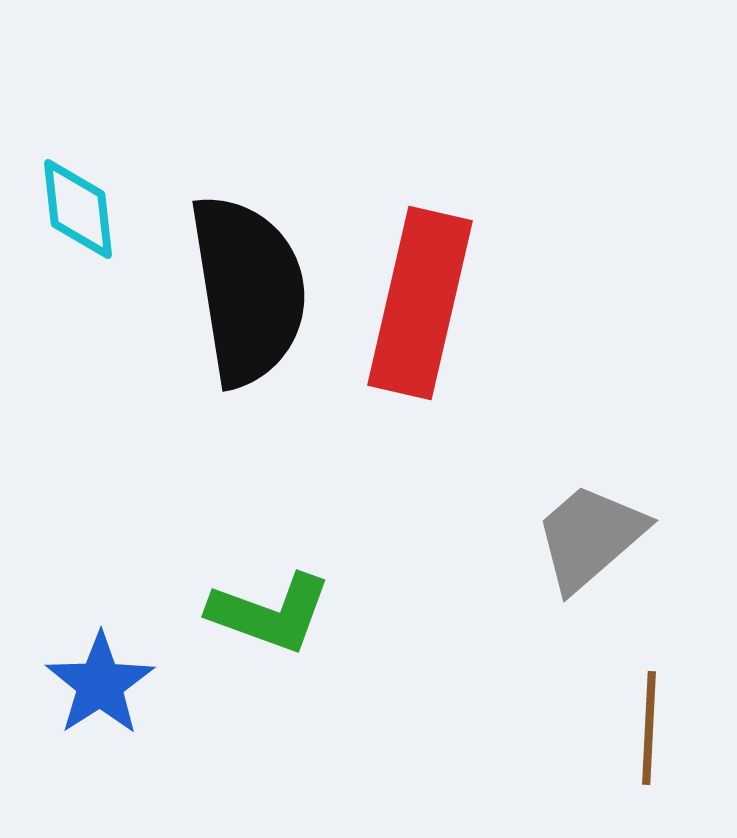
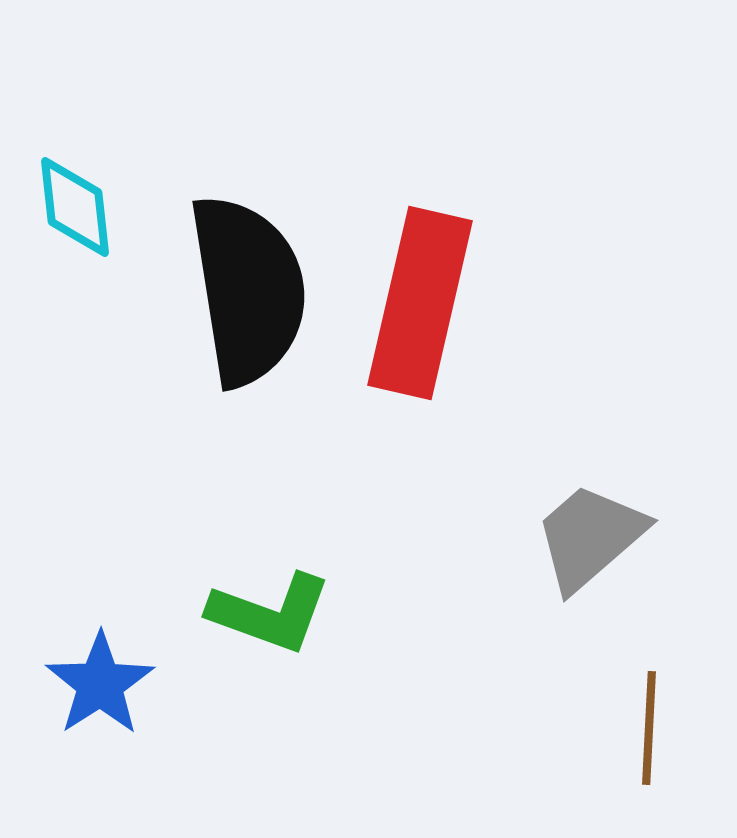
cyan diamond: moved 3 px left, 2 px up
